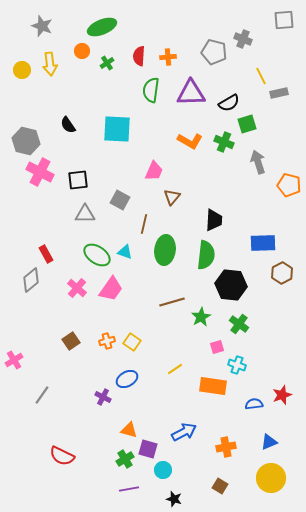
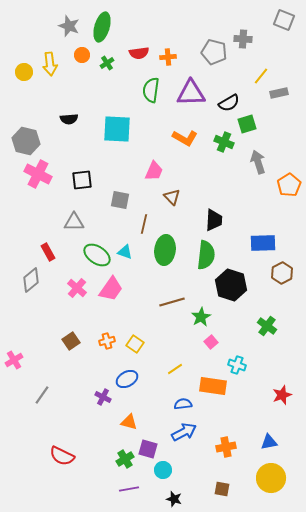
gray square at (284, 20): rotated 25 degrees clockwise
gray star at (42, 26): moved 27 px right
green ellipse at (102, 27): rotated 52 degrees counterclockwise
gray cross at (243, 39): rotated 18 degrees counterclockwise
orange circle at (82, 51): moved 4 px down
red semicircle at (139, 56): moved 3 px up; rotated 102 degrees counterclockwise
yellow circle at (22, 70): moved 2 px right, 2 px down
yellow line at (261, 76): rotated 66 degrees clockwise
black semicircle at (68, 125): moved 1 px right, 6 px up; rotated 60 degrees counterclockwise
orange L-shape at (190, 141): moved 5 px left, 3 px up
pink cross at (40, 172): moved 2 px left, 2 px down
black square at (78, 180): moved 4 px right
orange pentagon at (289, 185): rotated 25 degrees clockwise
brown triangle at (172, 197): rotated 24 degrees counterclockwise
gray square at (120, 200): rotated 18 degrees counterclockwise
gray triangle at (85, 214): moved 11 px left, 8 px down
red rectangle at (46, 254): moved 2 px right, 2 px up
black hexagon at (231, 285): rotated 12 degrees clockwise
green cross at (239, 324): moved 28 px right, 2 px down
yellow square at (132, 342): moved 3 px right, 2 px down
pink square at (217, 347): moved 6 px left, 5 px up; rotated 24 degrees counterclockwise
blue semicircle at (254, 404): moved 71 px left
orange triangle at (129, 430): moved 8 px up
blue triangle at (269, 442): rotated 12 degrees clockwise
brown square at (220, 486): moved 2 px right, 3 px down; rotated 21 degrees counterclockwise
